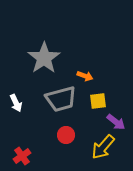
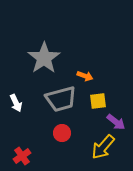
red circle: moved 4 px left, 2 px up
